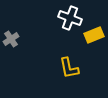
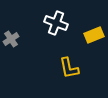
white cross: moved 14 px left, 5 px down
